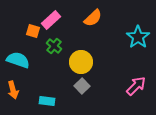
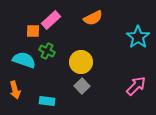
orange semicircle: rotated 18 degrees clockwise
orange square: rotated 16 degrees counterclockwise
green cross: moved 7 px left, 5 px down; rotated 14 degrees counterclockwise
cyan semicircle: moved 6 px right
orange arrow: moved 2 px right
